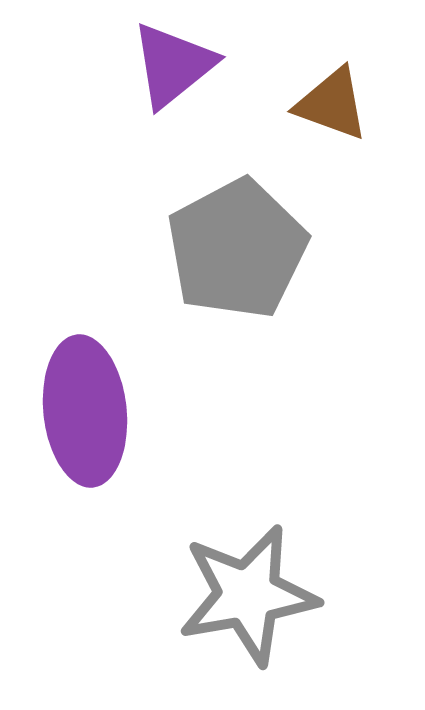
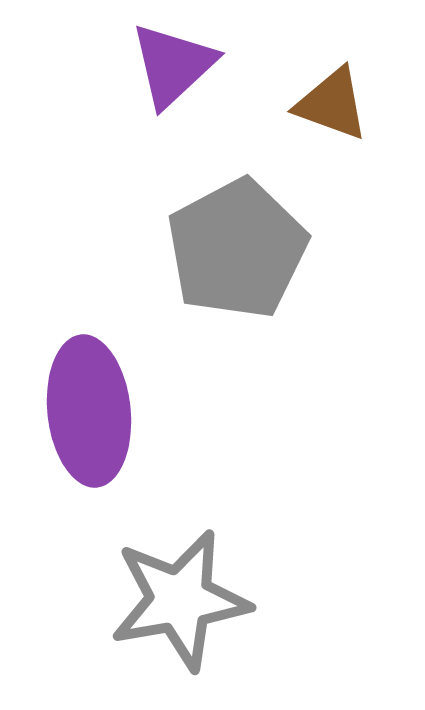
purple triangle: rotated 4 degrees counterclockwise
purple ellipse: moved 4 px right
gray star: moved 68 px left, 5 px down
